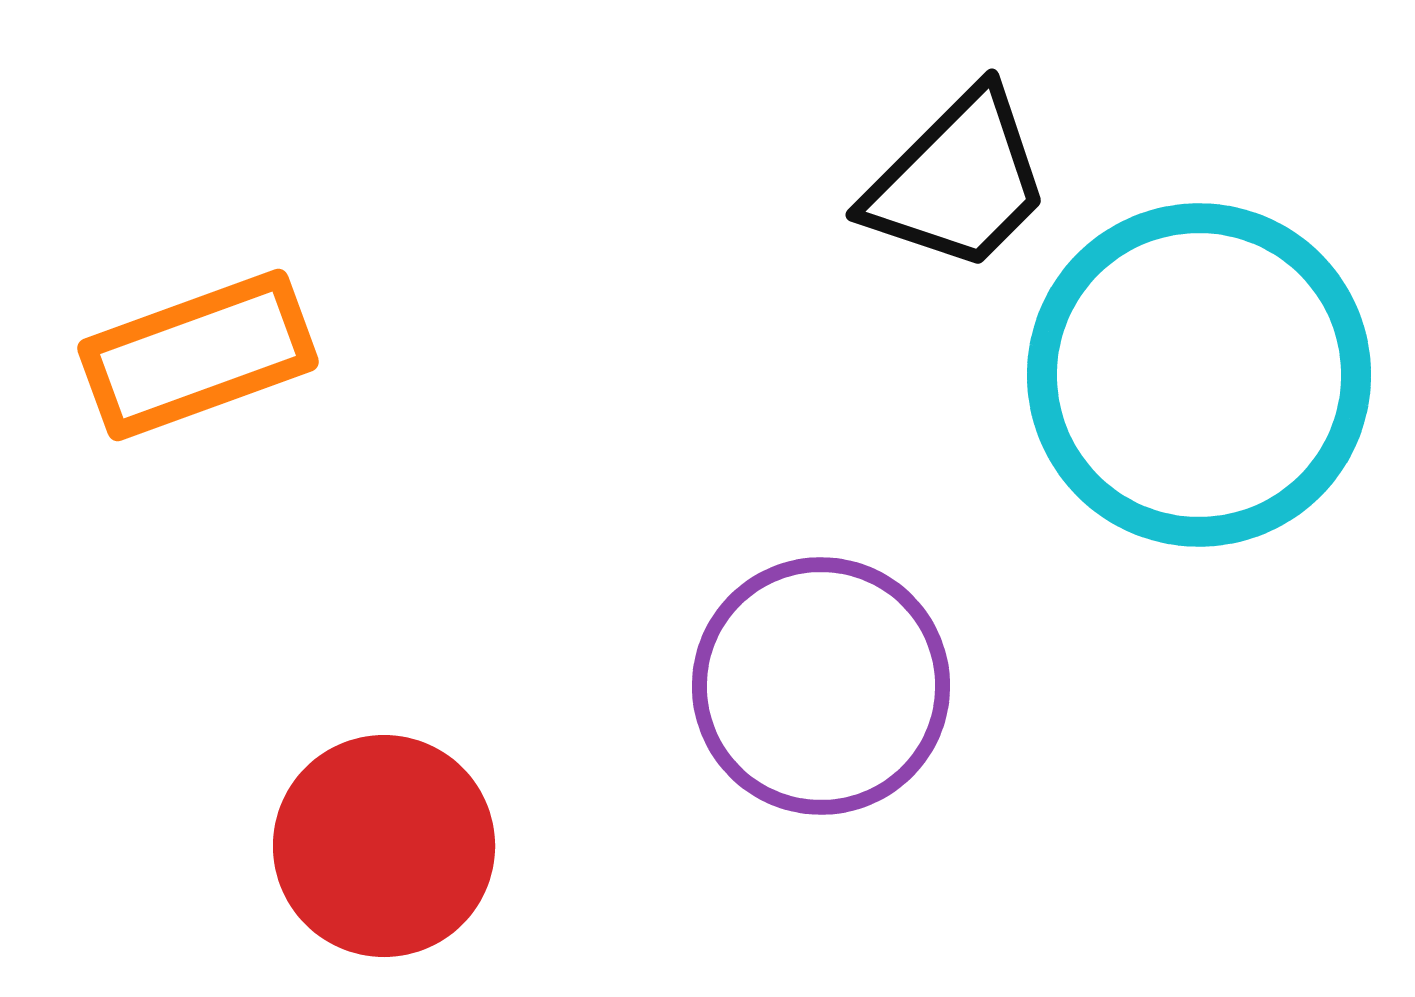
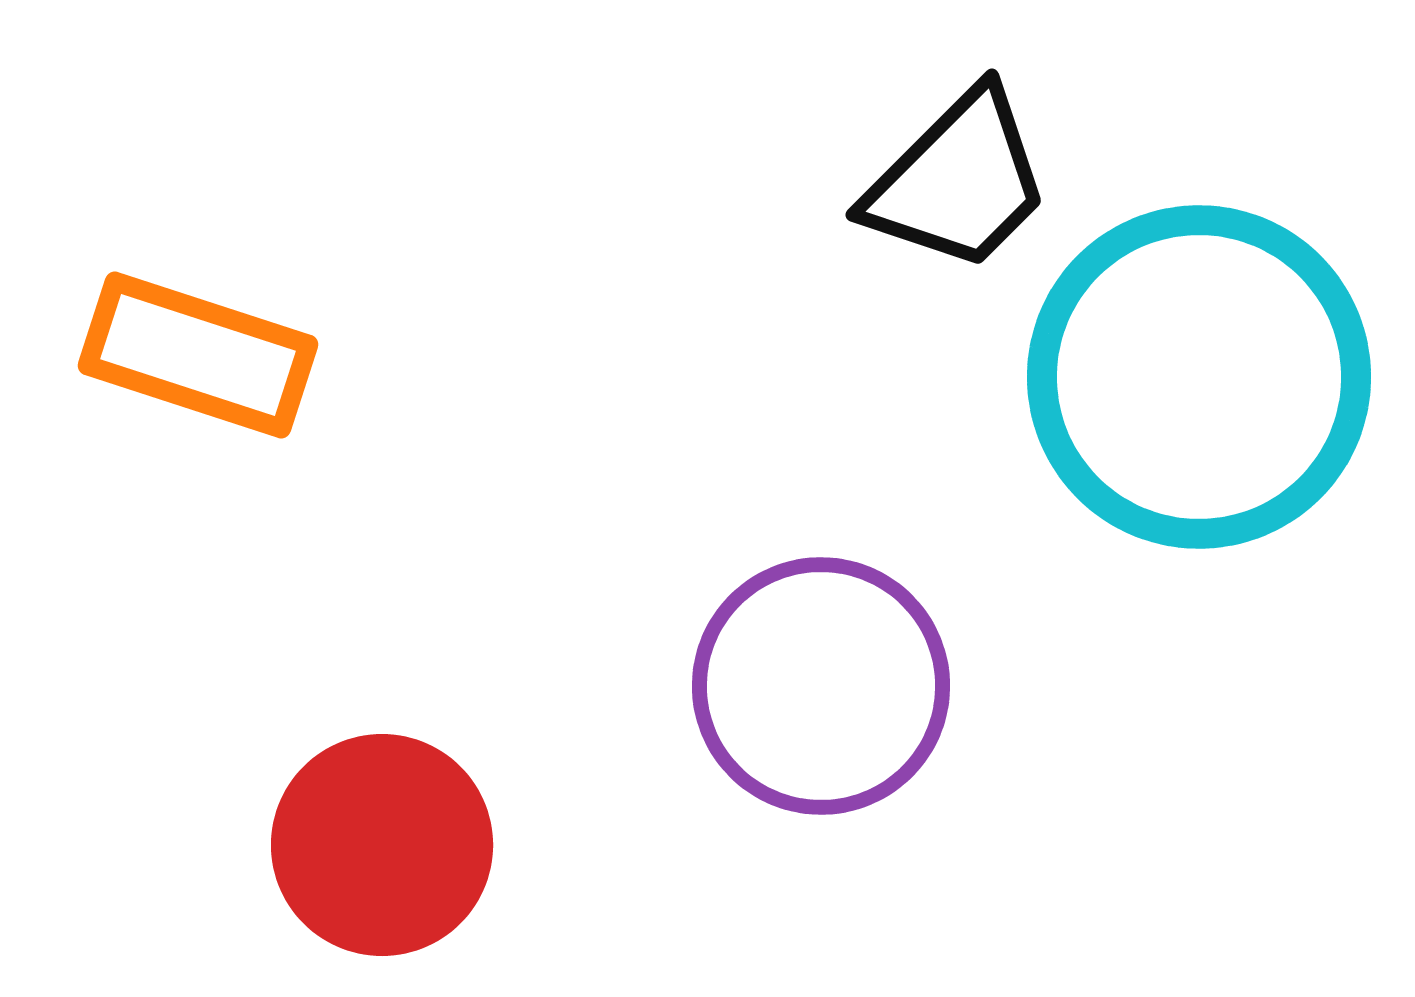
orange rectangle: rotated 38 degrees clockwise
cyan circle: moved 2 px down
red circle: moved 2 px left, 1 px up
